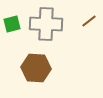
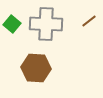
green square: rotated 36 degrees counterclockwise
